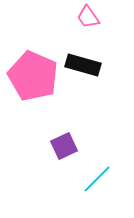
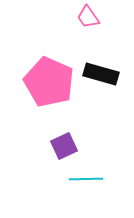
black rectangle: moved 18 px right, 9 px down
pink pentagon: moved 16 px right, 6 px down
cyan line: moved 11 px left; rotated 44 degrees clockwise
